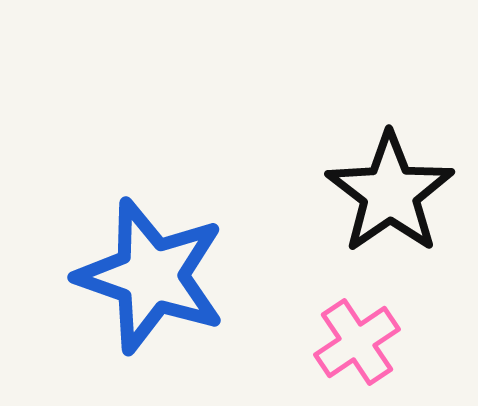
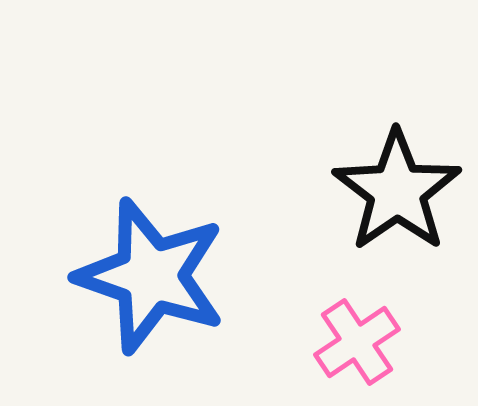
black star: moved 7 px right, 2 px up
